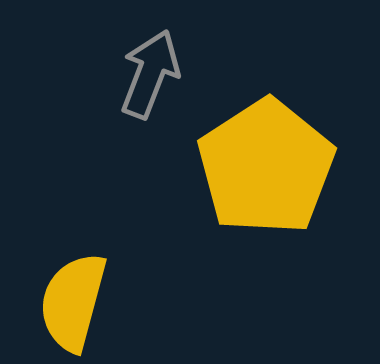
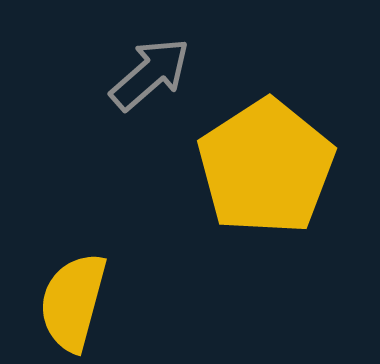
gray arrow: rotated 28 degrees clockwise
